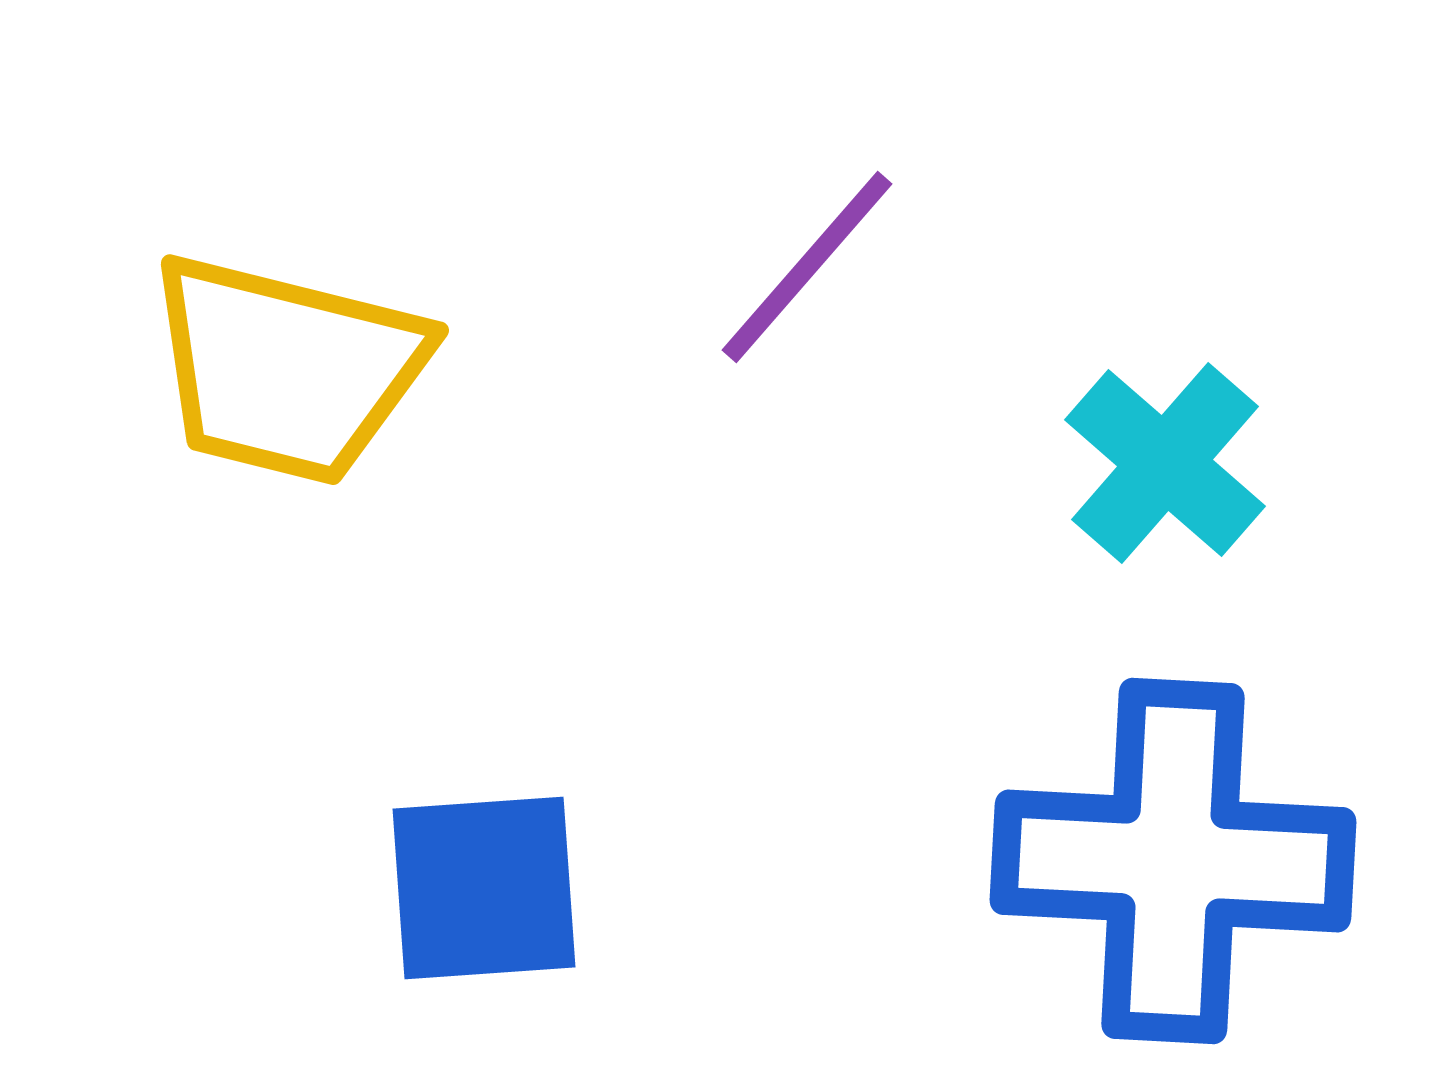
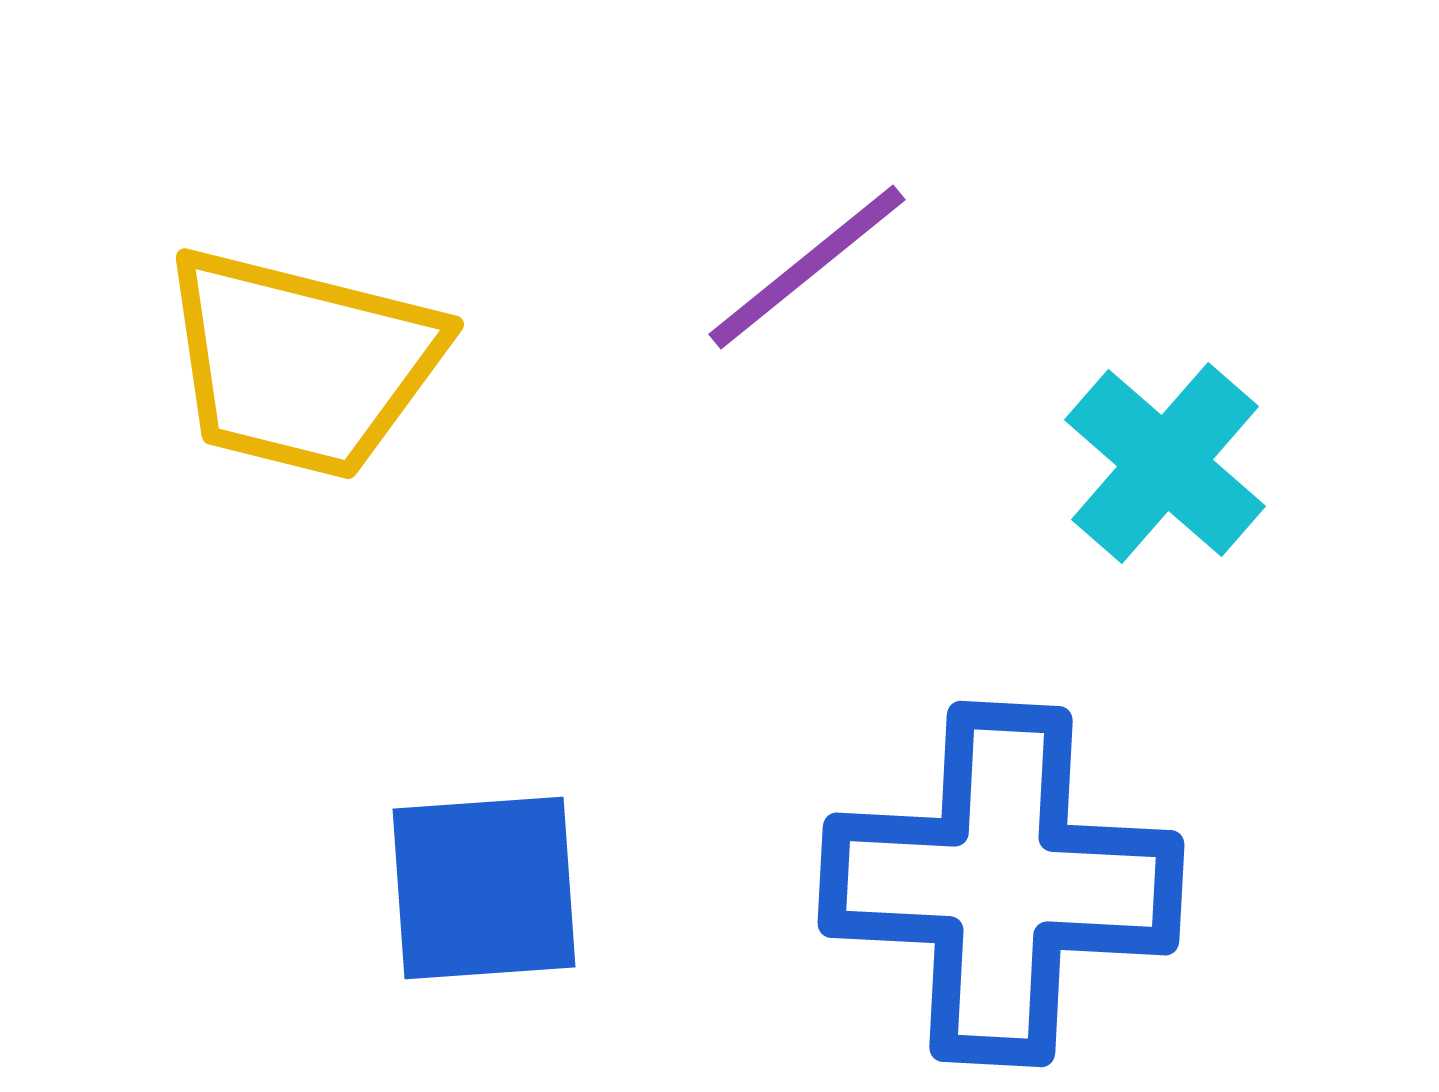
purple line: rotated 10 degrees clockwise
yellow trapezoid: moved 15 px right, 6 px up
blue cross: moved 172 px left, 23 px down
